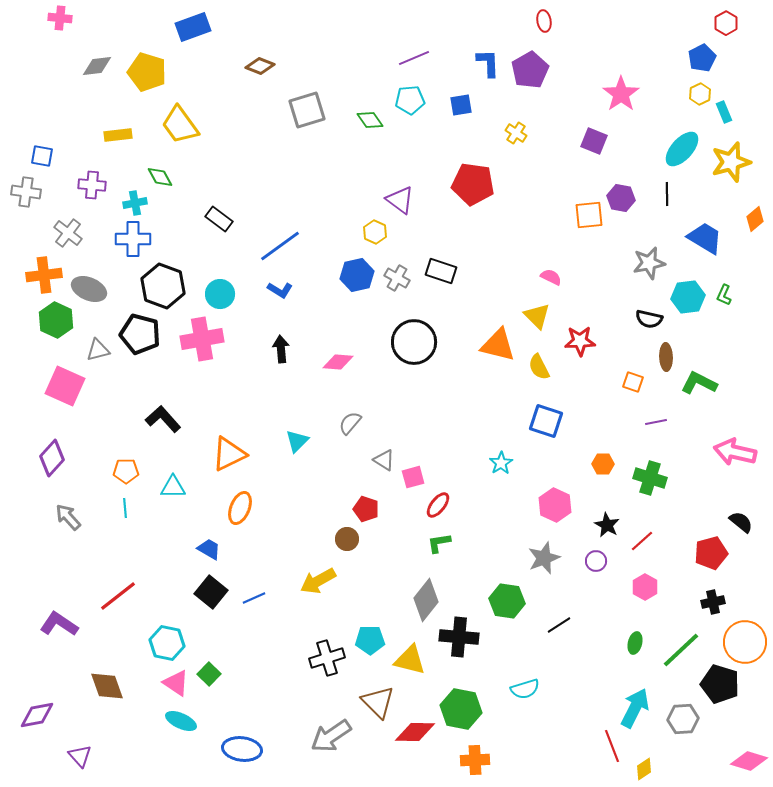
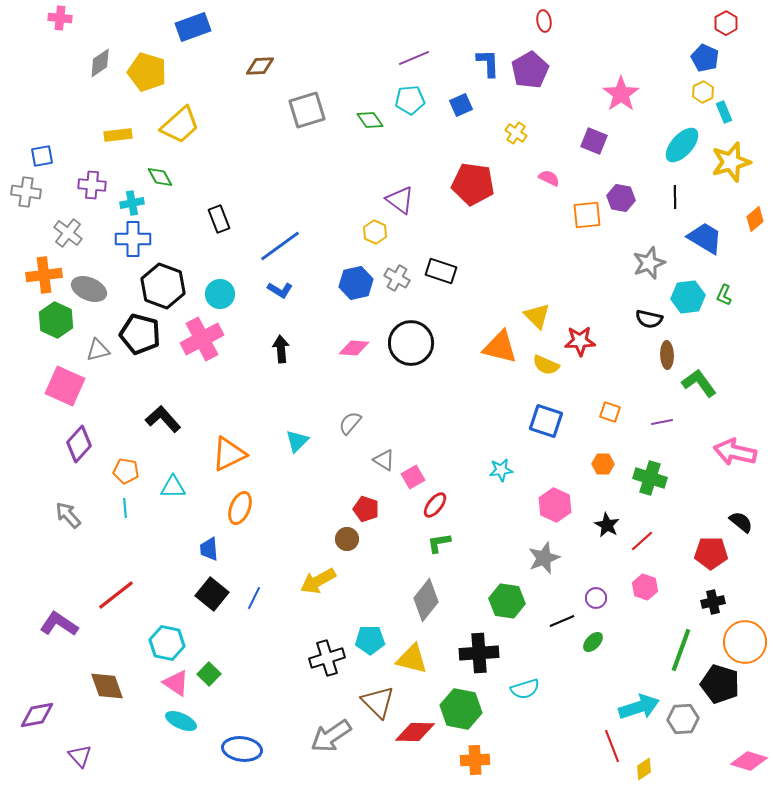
blue pentagon at (702, 58): moved 3 px right; rotated 20 degrees counterclockwise
gray diamond at (97, 66): moved 3 px right, 3 px up; rotated 28 degrees counterclockwise
brown diamond at (260, 66): rotated 24 degrees counterclockwise
yellow hexagon at (700, 94): moved 3 px right, 2 px up
blue square at (461, 105): rotated 15 degrees counterclockwise
yellow trapezoid at (180, 125): rotated 96 degrees counterclockwise
cyan ellipse at (682, 149): moved 4 px up
blue square at (42, 156): rotated 20 degrees counterclockwise
black line at (667, 194): moved 8 px right, 3 px down
cyan cross at (135, 203): moved 3 px left
orange square at (589, 215): moved 2 px left
black rectangle at (219, 219): rotated 32 degrees clockwise
gray star at (649, 263): rotated 8 degrees counterclockwise
blue hexagon at (357, 275): moved 1 px left, 8 px down
pink semicircle at (551, 277): moved 2 px left, 99 px up
pink cross at (202, 339): rotated 18 degrees counterclockwise
black circle at (414, 342): moved 3 px left, 1 px down
orange triangle at (498, 345): moved 2 px right, 2 px down
brown ellipse at (666, 357): moved 1 px right, 2 px up
pink diamond at (338, 362): moved 16 px right, 14 px up
yellow semicircle at (539, 367): moved 7 px right, 2 px up; rotated 40 degrees counterclockwise
orange square at (633, 382): moved 23 px left, 30 px down
green L-shape at (699, 383): rotated 27 degrees clockwise
purple line at (656, 422): moved 6 px right
purple diamond at (52, 458): moved 27 px right, 14 px up
cyan star at (501, 463): moved 7 px down; rotated 25 degrees clockwise
orange pentagon at (126, 471): rotated 10 degrees clockwise
pink square at (413, 477): rotated 15 degrees counterclockwise
red ellipse at (438, 505): moved 3 px left
gray arrow at (68, 517): moved 2 px up
blue trapezoid at (209, 549): rotated 125 degrees counterclockwise
red pentagon at (711, 553): rotated 16 degrees clockwise
purple circle at (596, 561): moved 37 px down
pink hexagon at (645, 587): rotated 10 degrees counterclockwise
black square at (211, 592): moved 1 px right, 2 px down
red line at (118, 596): moved 2 px left, 1 px up
blue line at (254, 598): rotated 40 degrees counterclockwise
black line at (559, 625): moved 3 px right, 4 px up; rotated 10 degrees clockwise
black cross at (459, 637): moved 20 px right, 16 px down; rotated 9 degrees counterclockwise
green ellipse at (635, 643): moved 42 px left, 1 px up; rotated 30 degrees clockwise
green line at (681, 650): rotated 27 degrees counterclockwise
yellow triangle at (410, 660): moved 2 px right, 1 px up
cyan arrow at (635, 708): moved 4 px right, 1 px up; rotated 45 degrees clockwise
